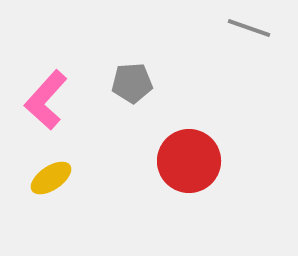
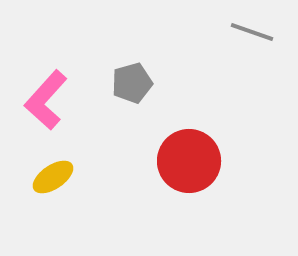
gray line: moved 3 px right, 4 px down
gray pentagon: rotated 12 degrees counterclockwise
yellow ellipse: moved 2 px right, 1 px up
